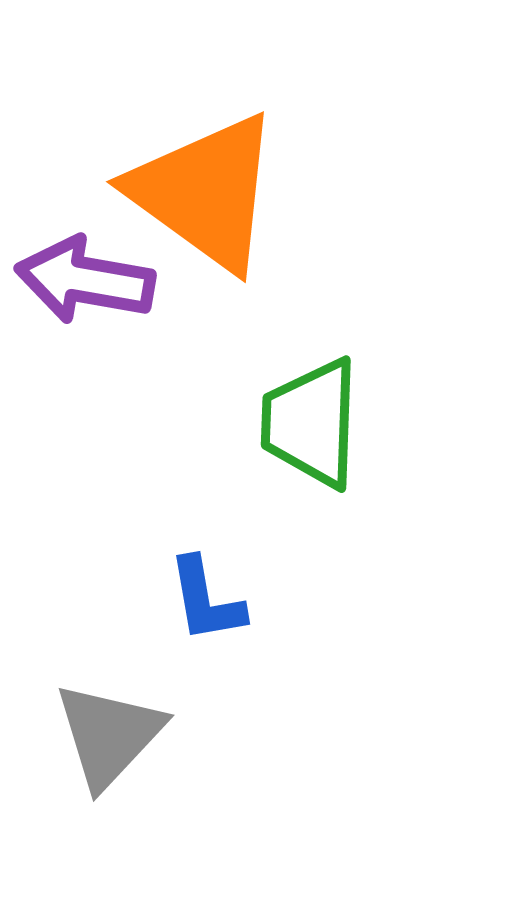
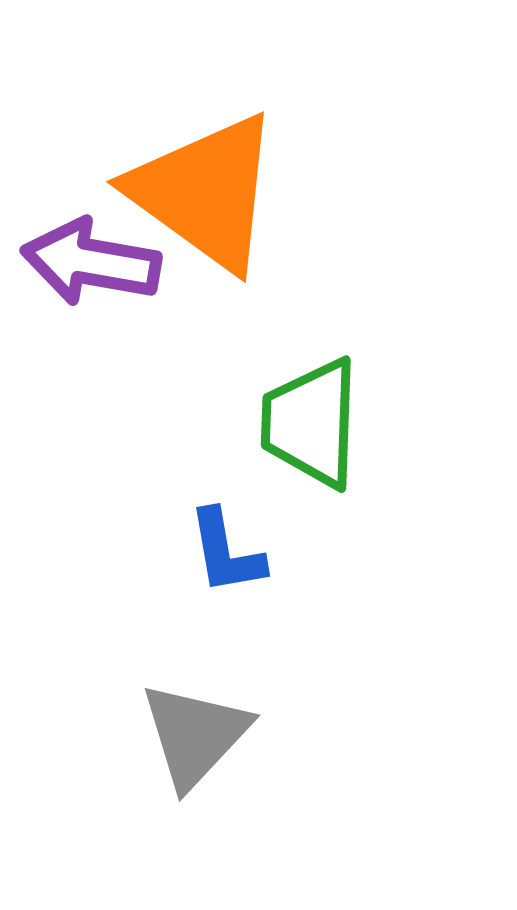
purple arrow: moved 6 px right, 18 px up
blue L-shape: moved 20 px right, 48 px up
gray triangle: moved 86 px right
